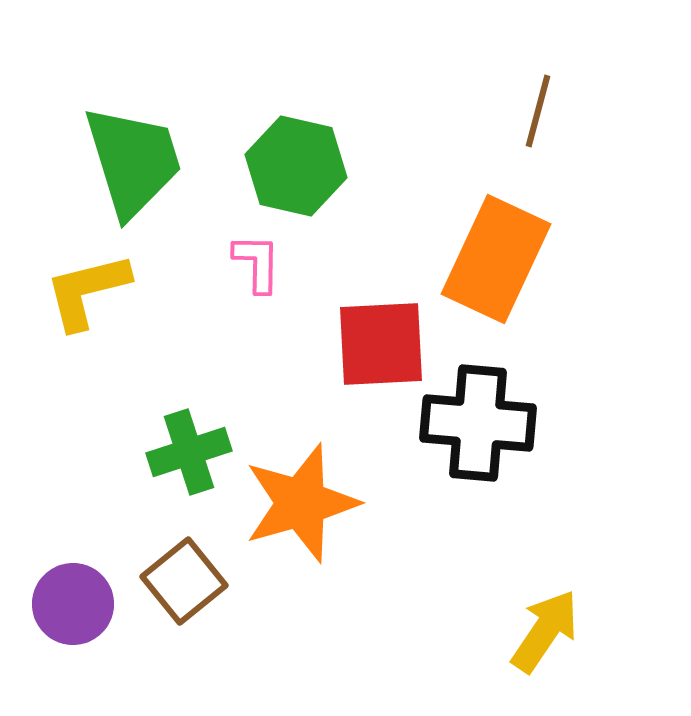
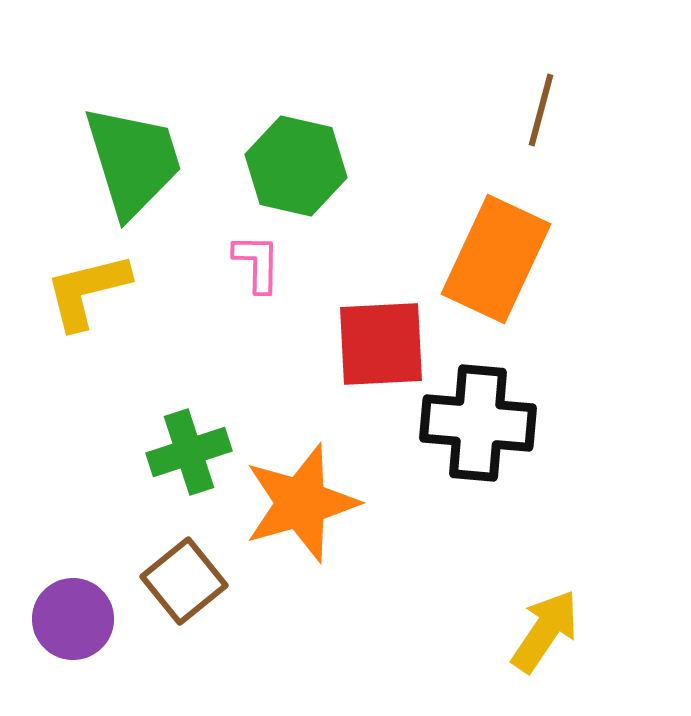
brown line: moved 3 px right, 1 px up
purple circle: moved 15 px down
